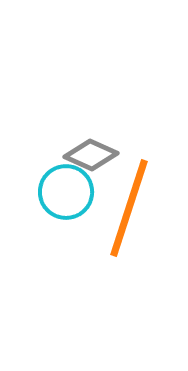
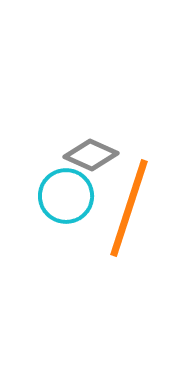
cyan circle: moved 4 px down
